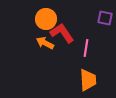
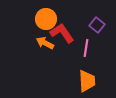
purple square: moved 8 px left, 7 px down; rotated 28 degrees clockwise
orange trapezoid: moved 1 px left, 1 px down
